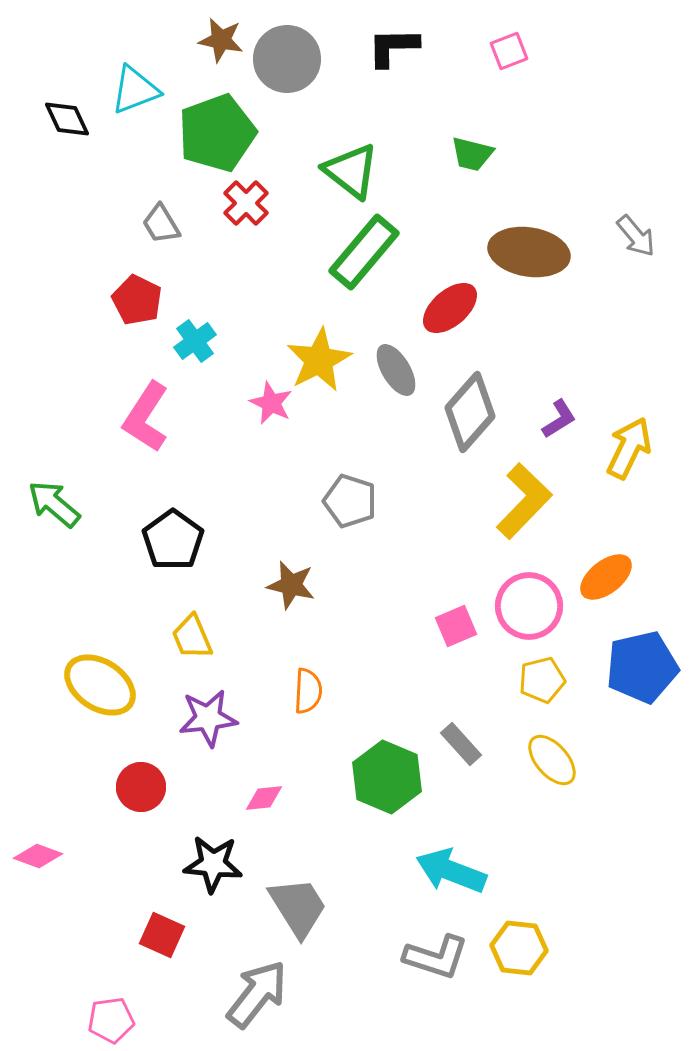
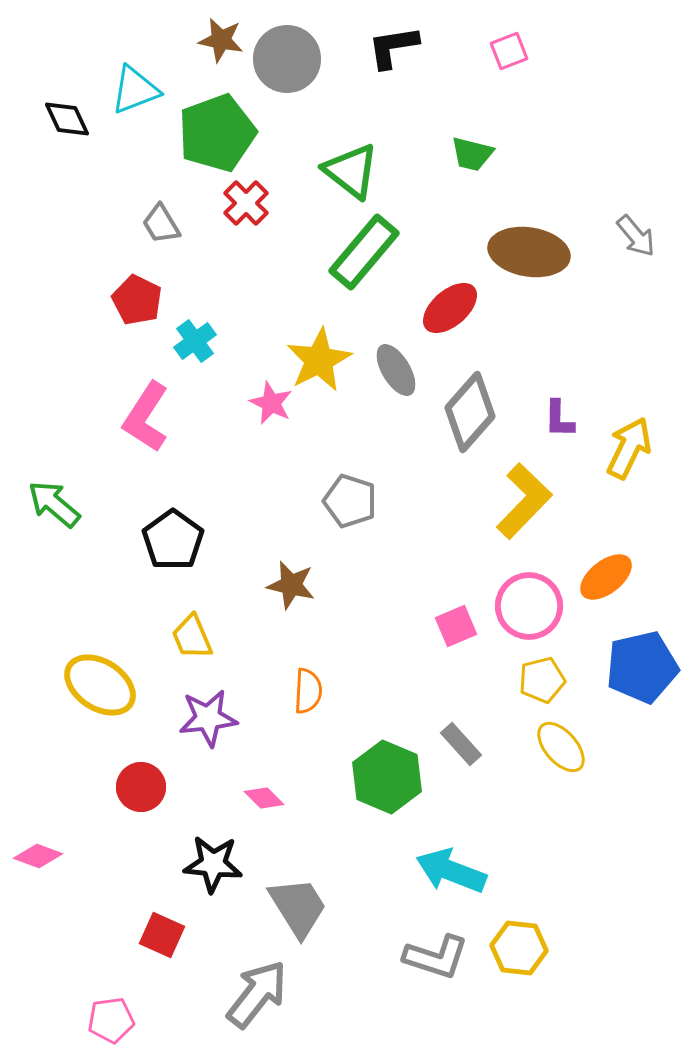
black L-shape at (393, 47): rotated 8 degrees counterclockwise
purple L-shape at (559, 419): rotated 123 degrees clockwise
yellow ellipse at (552, 760): moved 9 px right, 13 px up
pink diamond at (264, 798): rotated 51 degrees clockwise
